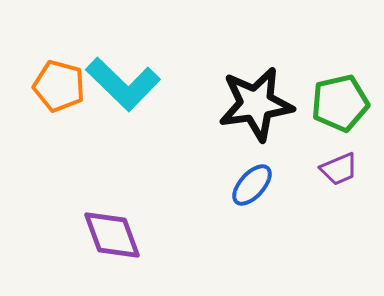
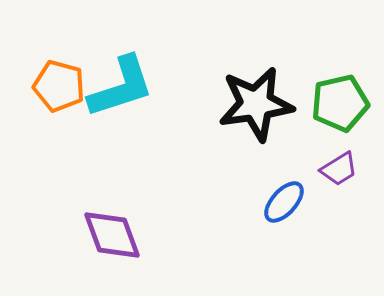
cyan L-shape: moved 2 px left, 3 px down; rotated 62 degrees counterclockwise
purple trapezoid: rotated 9 degrees counterclockwise
blue ellipse: moved 32 px right, 17 px down
